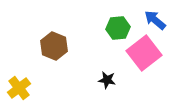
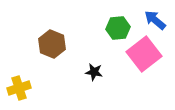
brown hexagon: moved 2 px left, 2 px up
pink square: moved 1 px down
black star: moved 13 px left, 8 px up
yellow cross: rotated 20 degrees clockwise
